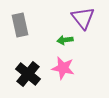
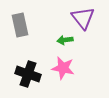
black cross: rotated 20 degrees counterclockwise
